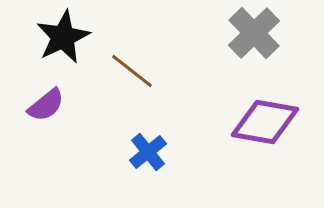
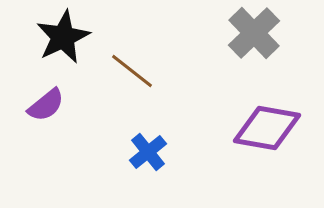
purple diamond: moved 2 px right, 6 px down
